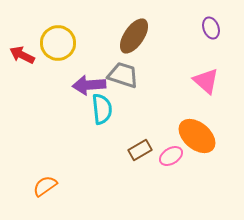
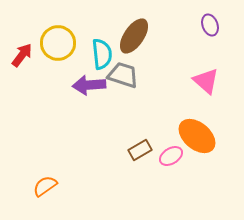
purple ellipse: moved 1 px left, 3 px up
red arrow: rotated 100 degrees clockwise
cyan semicircle: moved 55 px up
